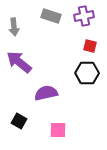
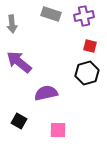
gray rectangle: moved 2 px up
gray arrow: moved 2 px left, 3 px up
black hexagon: rotated 15 degrees counterclockwise
